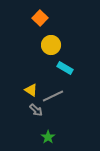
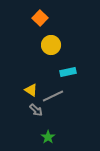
cyan rectangle: moved 3 px right, 4 px down; rotated 42 degrees counterclockwise
